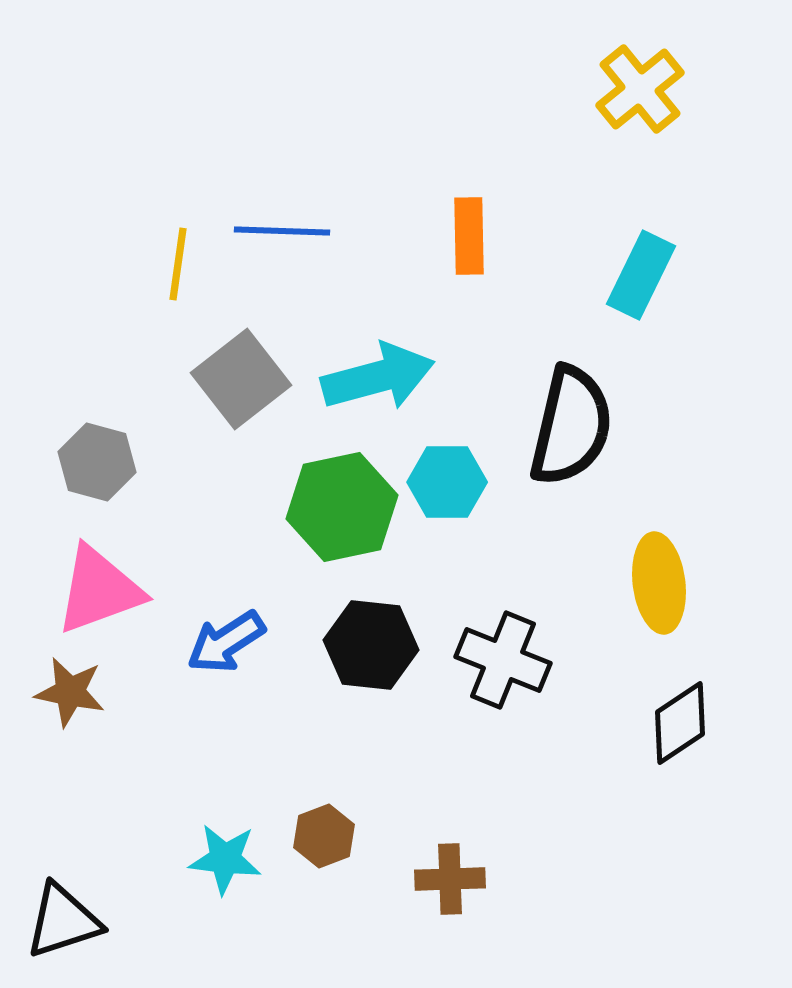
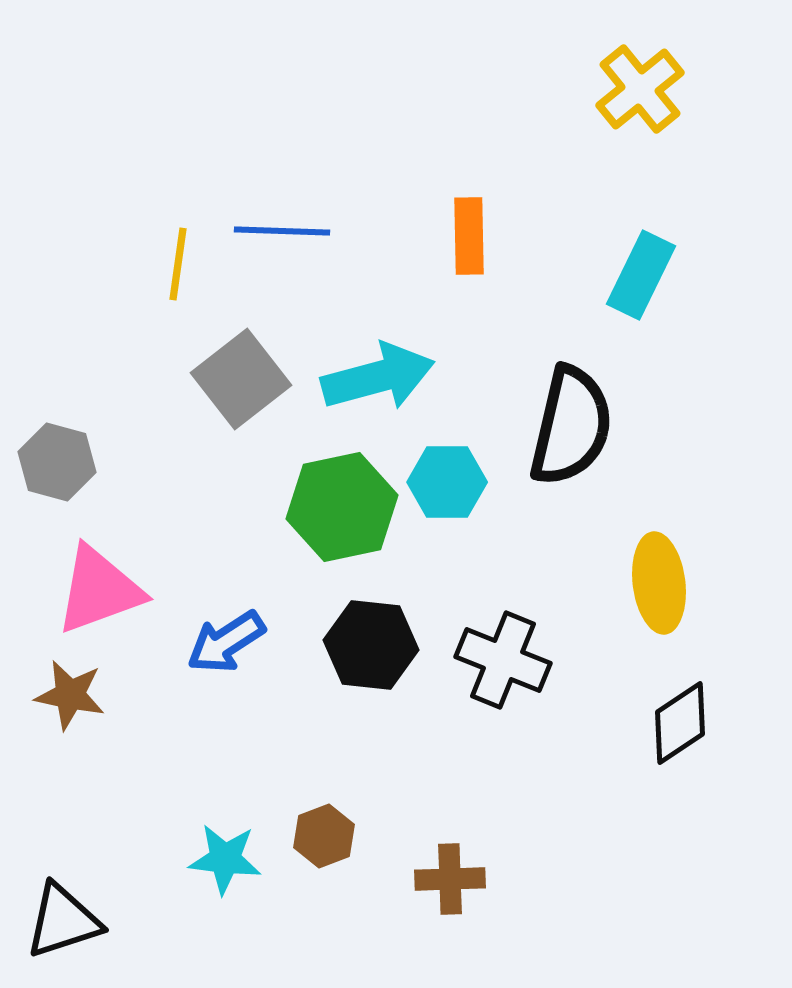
gray hexagon: moved 40 px left
brown star: moved 3 px down
